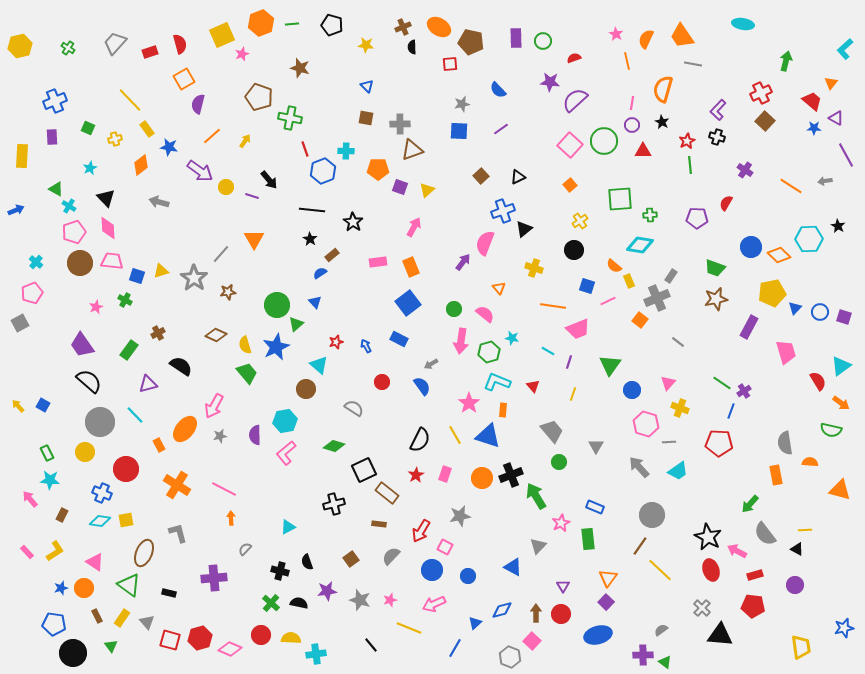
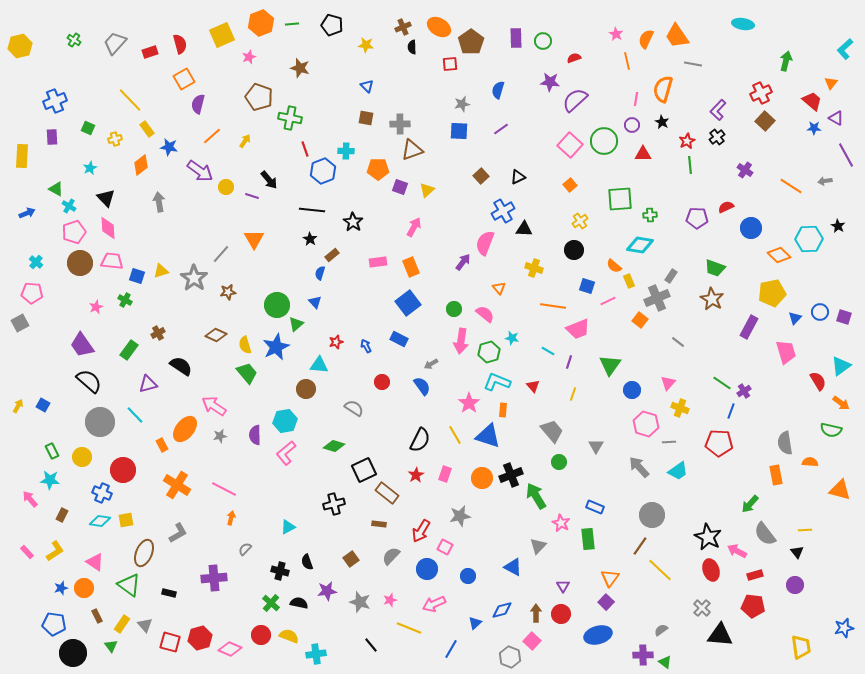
orange trapezoid at (682, 36): moved 5 px left
brown pentagon at (471, 42): rotated 25 degrees clockwise
green cross at (68, 48): moved 6 px right, 8 px up
pink star at (242, 54): moved 7 px right, 3 px down
blue semicircle at (498, 90): rotated 60 degrees clockwise
pink line at (632, 103): moved 4 px right, 4 px up
black cross at (717, 137): rotated 35 degrees clockwise
red triangle at (643, 151): moved 3 px down
gray arrow at (159, 202): rotated 66 degrees clockwise
red semicircle at (726, 203): moved 4 px down; rotated 35 degrees clockwise
blue arrow at (16, 210): moved 11 px right, 3 px down
blue cross at (503, 211): rotated 10 degrees counterclockwise
black triangle at (524, 229): rotated 42 degrees clockwise
blue circle at (751, 247): moved 19 px up
blue semicircle at (320, 273): rotated 40 degrees counterclockwise
pink pentagon at (32, 293): rotated 25 degrees clockwise
brown star at (716, 299): moved 4 px left; rotated 30 degrees counterclockwise
blue triangle at (795, 308): moved 10 px down
cyan triangle at (319, 365): rotated 36 degrees counterclockwise
yellow arrow at (18, 406): rotated 72 degrees clockwise
pink arrow at (214, 406): rotated 95 degrees clockwise
orange rectangle at (159, 445): moved 3 px right
yellow circle at (85, 452): moved 3 px left, 5 px down
green rectangle at (47, 453): moved 5 px right, 2 px up
red circle at (126, 469): moved 3 px left, 1 px down
orange arrow at (231, 518): rotated 16 degrees clockwise
pink star at (561, 523): rotated 18 degrees counterclockwise
gray L-shape at (178, 533): rotated 75 degrees clockwise
black triangle at (797, 549): moved 3 px down; rotated 24 degrees clockwise
blue circle at (432, 570): moved 5 px left, 1 px up
orange triangle at (608, 578): moved 2 px right
gray star at (360, 600): moved 2 px down
yellow rectangle at (122, 618): moved 6 px down
gray triangle at (147, 622): moved 2 px left, 3 px down
yellow semicircle at (291, 638): moved 2 px left, 2 px up; rotated 18 degrees clockwise
red square at (170, 640): moved 2 px down
blue line at (455, 648): moved 4 px left, 1 px down
